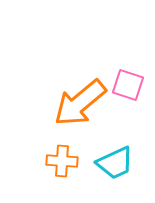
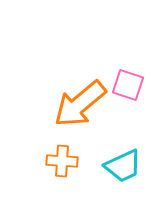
orange arrow: moved 1 px down
cyan trapezoid: moved 8 px right, 3 px down
